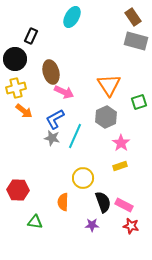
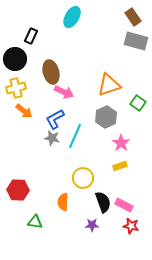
orange triangle: rotated 45 degrees clockwise
green square: moved 1 px left, 1 px down; rotated 35 degrees counterclockwise
